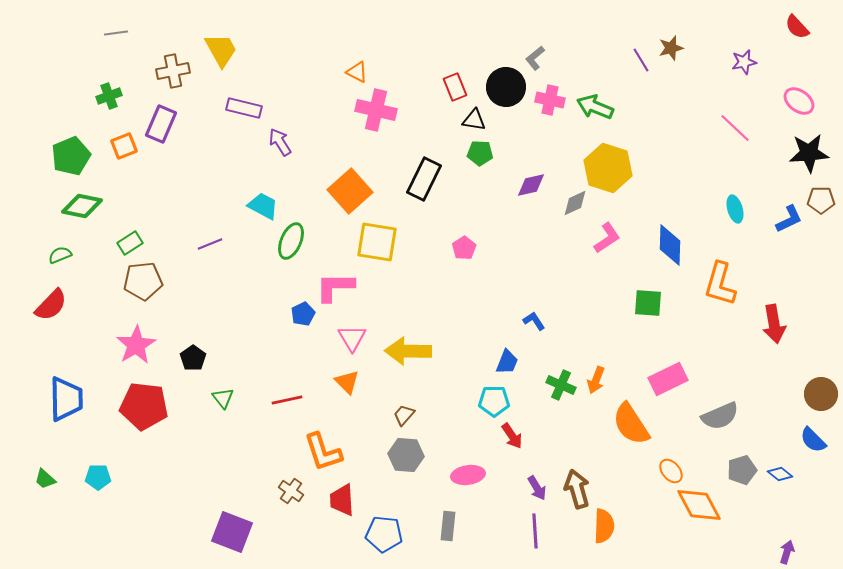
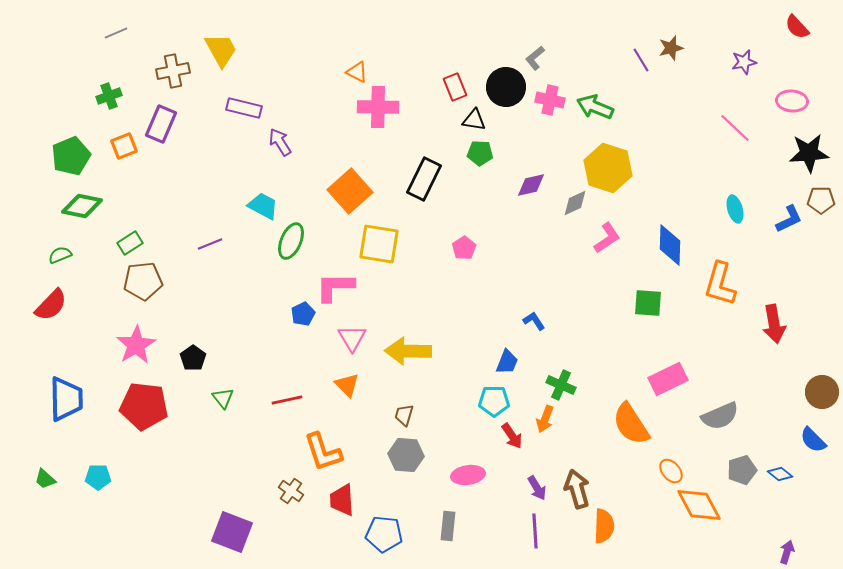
gray line at (116, 33): rotated 15 degrees counterclockwise
pink ellipse at (799, 101): moved 7 px left; rotated 32 degrees counterclockwise
pink cross at (376, 110): moved 2 px right, 3 px up; rotated 12 degrees counterclockwise
yellow square at (377, 242): moved 2 px right, 2 px down
orange arrow at (596, 380): moved 51 px left, 39 px down
orange triangle at (347, 382): moved 3 px down
brown circle at (821, 394): moved 1 px right, 2 px up
brown trapezoid at (404, 415): rotated 25 degrees counterclockwise
